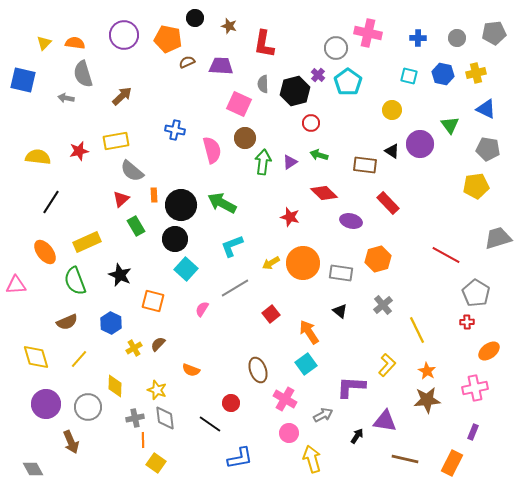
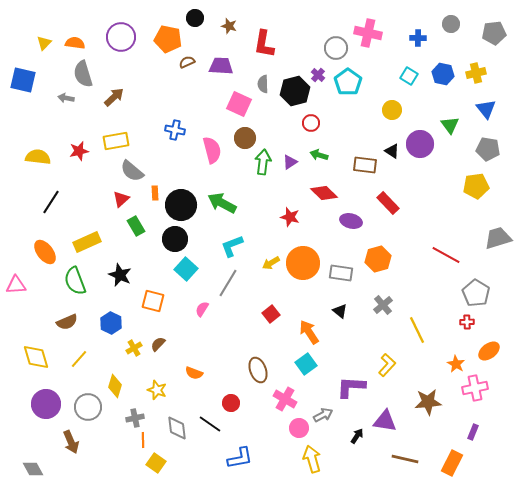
purple circle at (124, 35): moved 3 px left, 2 px down
gray circle at (457, 38): moved 6 px left, 14 px up
cyan square at (409, 76): rotated 18 degrees clockwise
brown arrow at (122, 96): moved 8 px left, 1 px down
blue triangle at (486, 109): rotated 25 degrees clockwise
orange rectangle at (154, 195): moved 1 px right, 2 px up
gray line at (235, 288): moved 7 px left, 5 px up; rotated 28 degrees counterclockwise
orange semicircle at (191, 370): moved 3 px right, 3 px down
orange star at (427, 371): moved 29 px right, 7 px up
yellow diamond at (115, 386): rotated 15 degrees clockwise
brown star at (427, 400): moved 1 px right, 2 px down
gray diamond at (165, 418): moved 12 px right, 10 px down
pink circle at (289, 433): moved 10 px right, 5 px up
